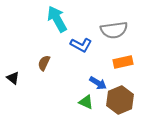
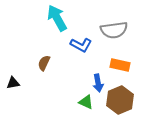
cyan arrow: moved 1 px up
orange rectangle: moved 3 px left, 3 px down; rotated 24 degrees clockwise
black triangle: moved 5 px down; rotated 48 degrees counterclockwise
blue arrow: rotated 48 degrees clockwise
